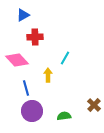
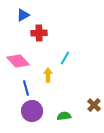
red cross: moved 4 px right, 4 px up
pink diamond: moved 1 px right, 1 px down
